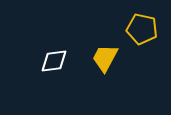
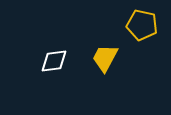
yellow pentagon: moved 4 px up
